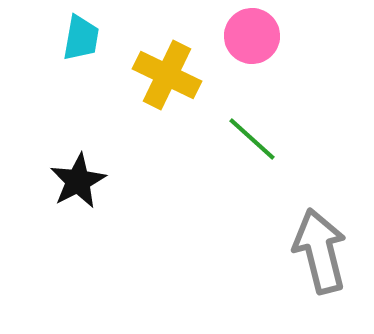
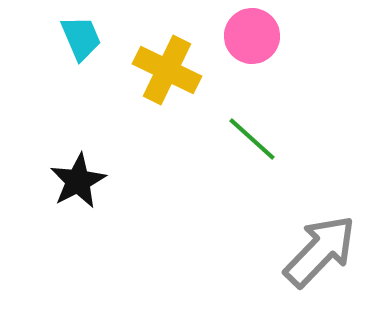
cyan trapezoid: rotated 33 degrees counterclockwise
yellow cross: moved 5 px up
gray arrow: rotated 58 degrees clockwise
